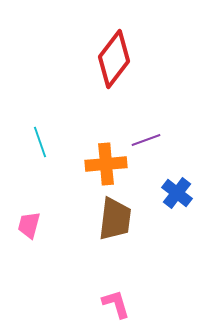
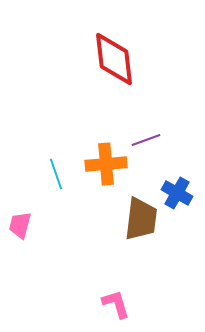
red diamond: rotated 44 degrees counterclockwise
cyan line: moved 16 px right, 32 px down
blue cross: rotated 8 degrees counterclockwise
brown trapezoid: moved 26 px right
pink trapezoid: moved 9 px left
